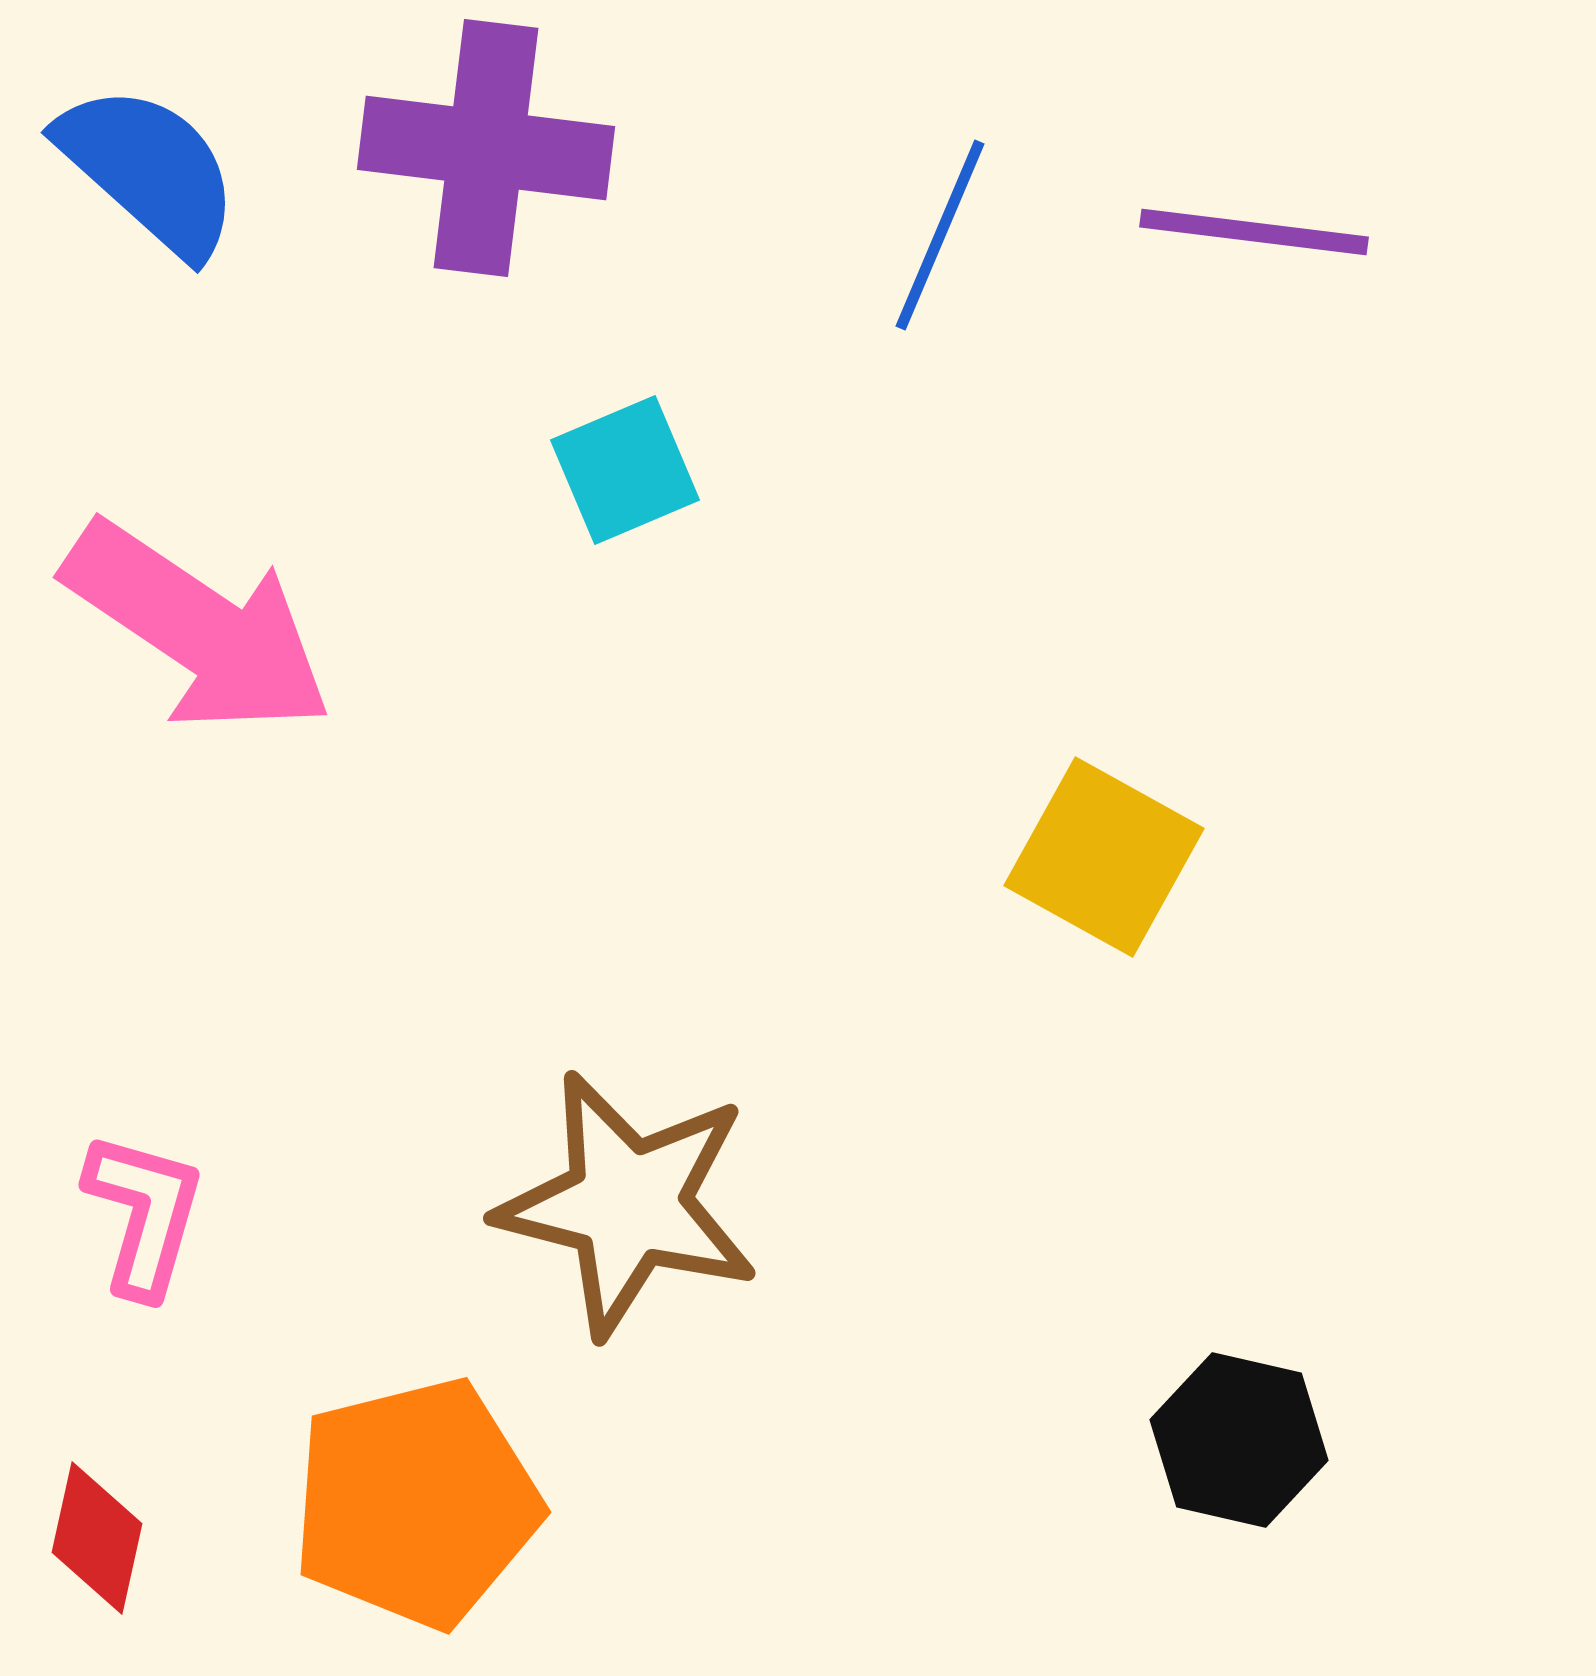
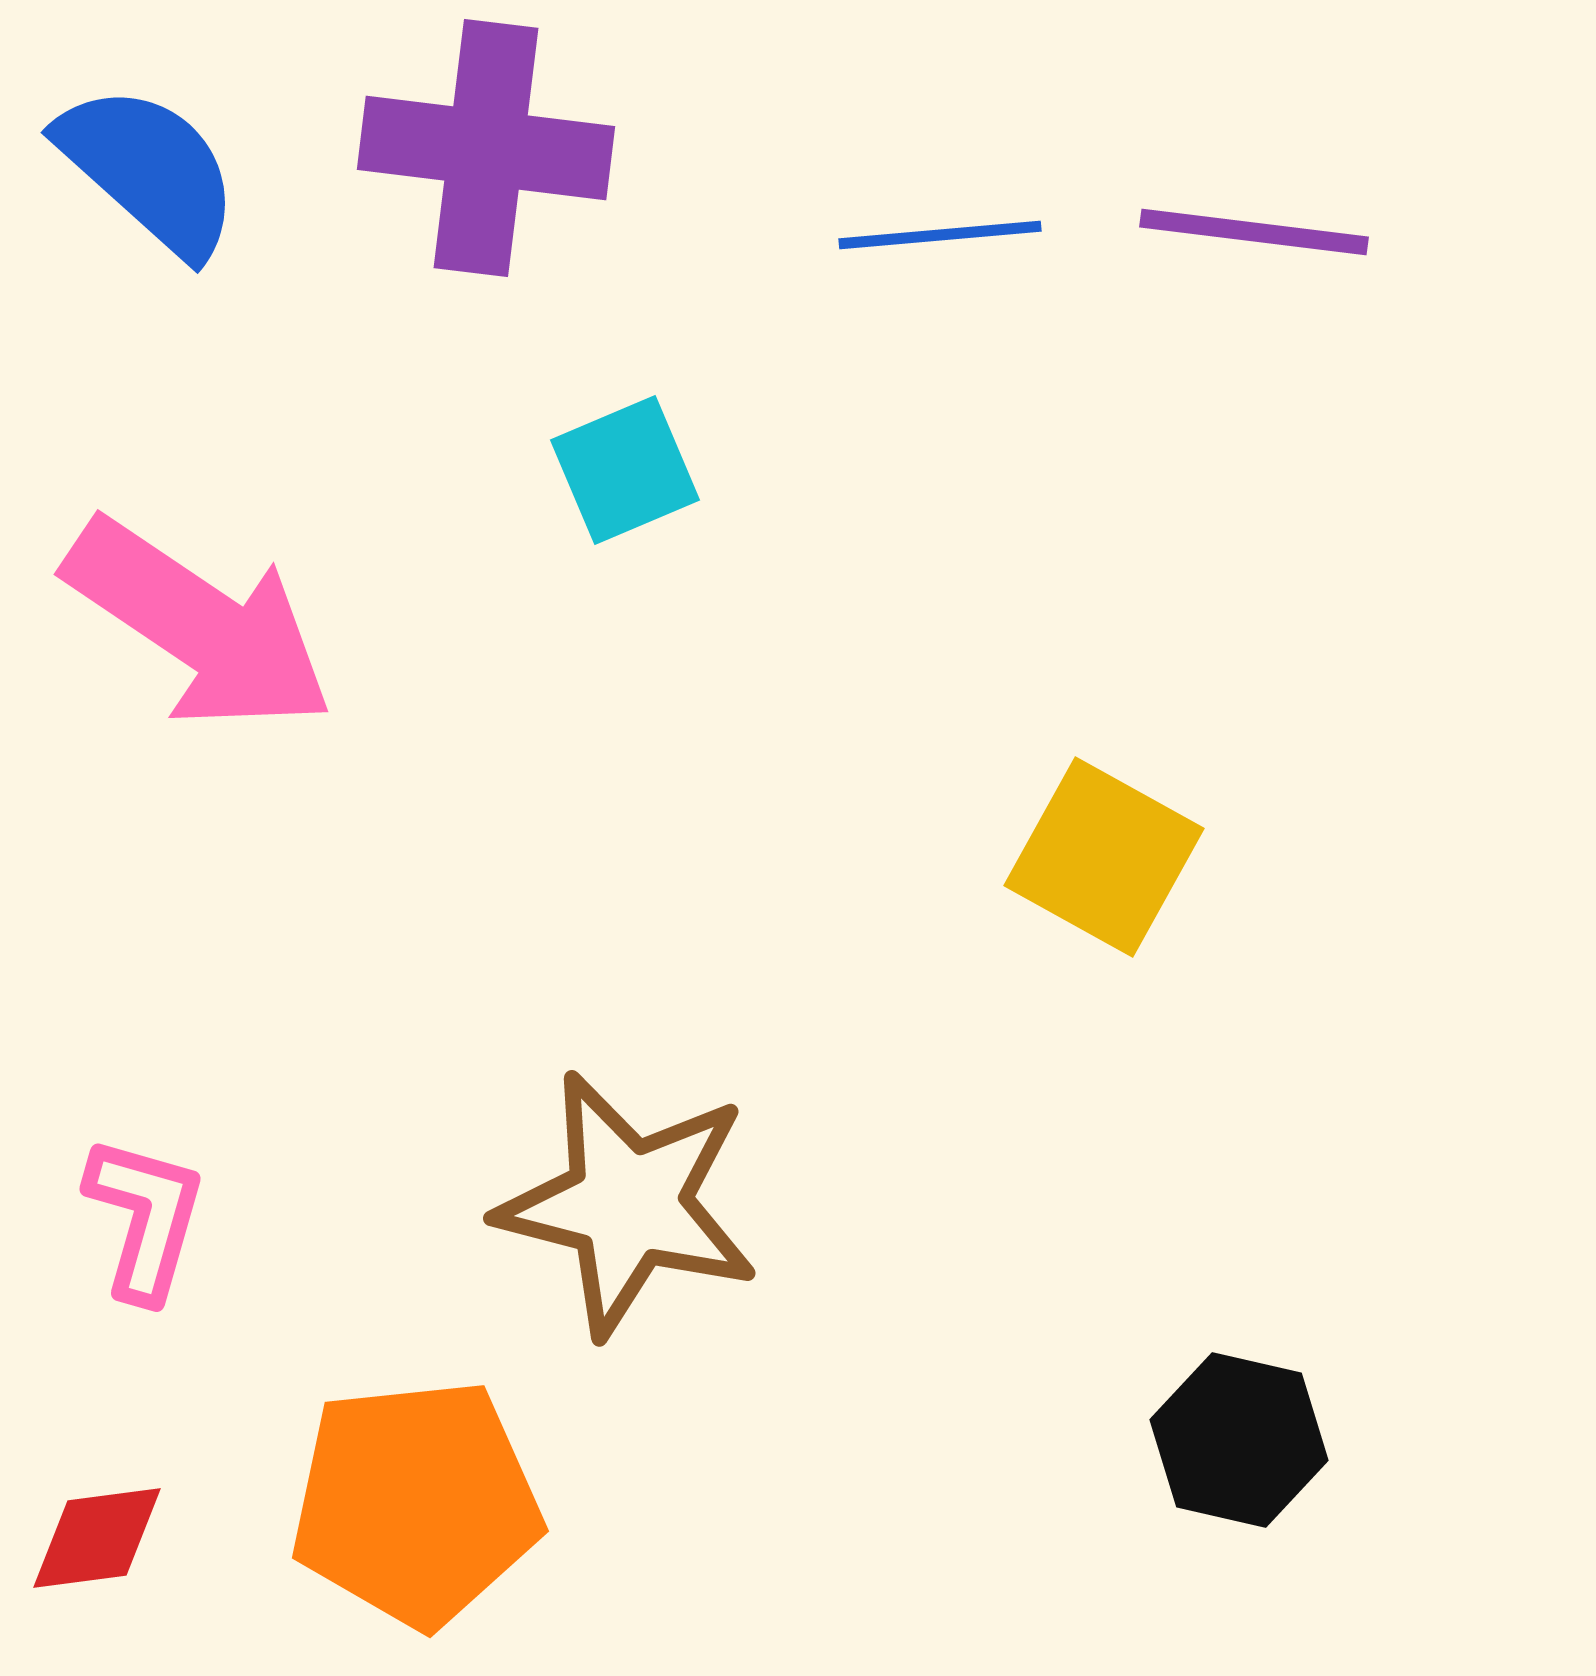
blue line: rotated 62 degrees clockwise
pink arrow: moved 1 px right, 3 px up
pink L-shape: moved 1 px right, 4 px down
orange pentagon: rotated 8 degrees clockwise
red diamond: rotated 70 degrees clockwise
